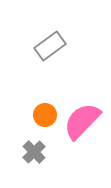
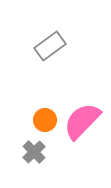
orange circle: moved 5 px down
